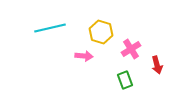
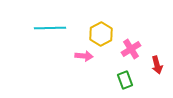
cyan line: rotated 12 degrees clockwise
yellow hexagon: moved 2 px down; rotated 15 degrees clockwise
